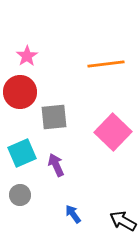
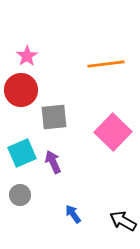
red circle: moved 1 px right, 2 px up
purple arrow: moved 3 px left, 3 px up
